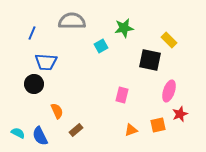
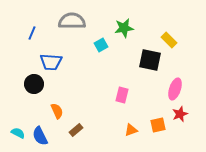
cyan square: moved 1 px up
blue trapezoid: moved 5 px right
pink ellipse: moved 6 px right, 2 px up
